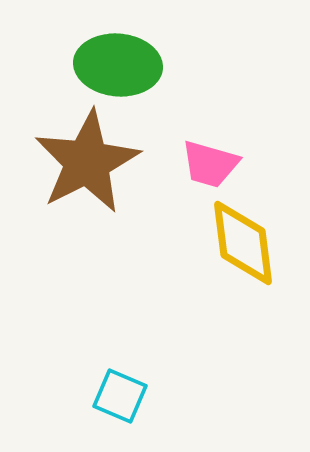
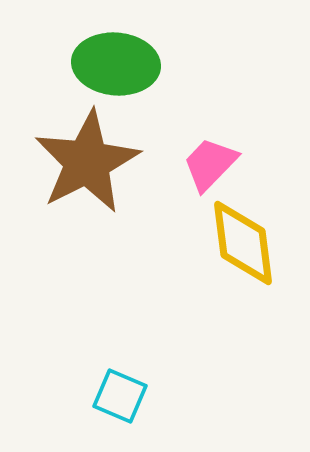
green ellipse: moved 2 px left, 1 px up
pink trapezoid: rotated 118 degrees clockwise
